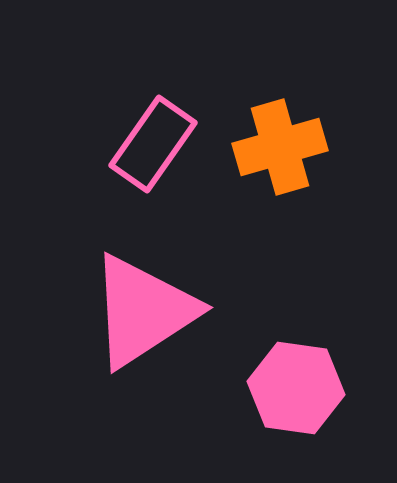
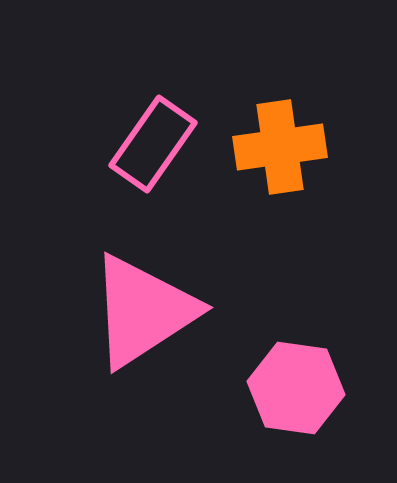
orange cross: rotated 8 degrees clockwise
